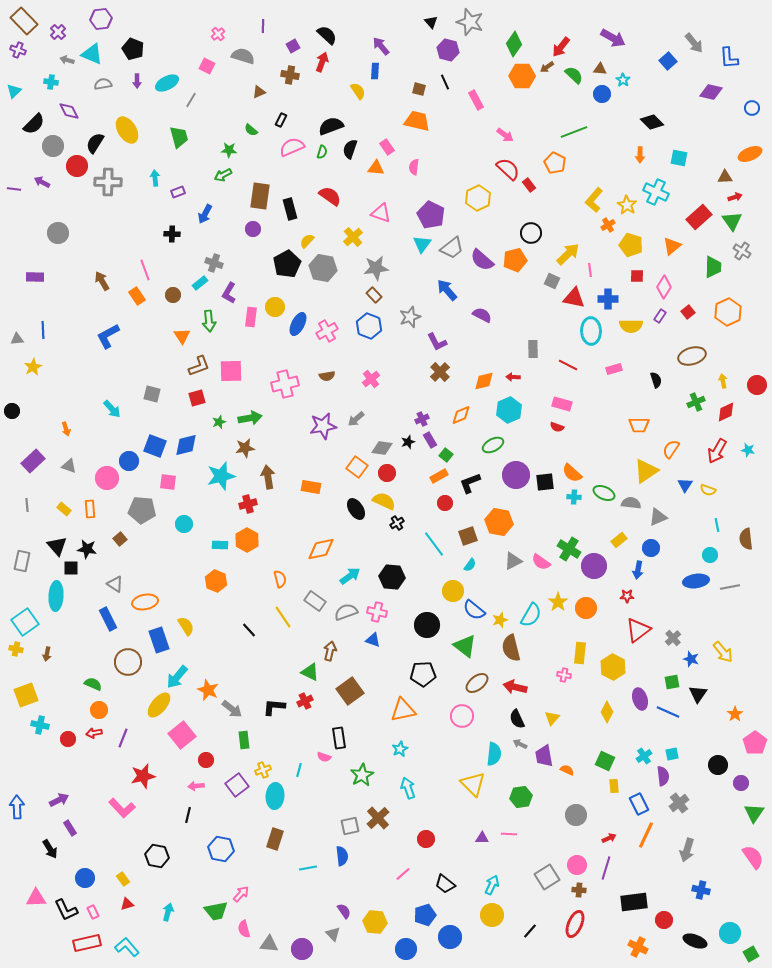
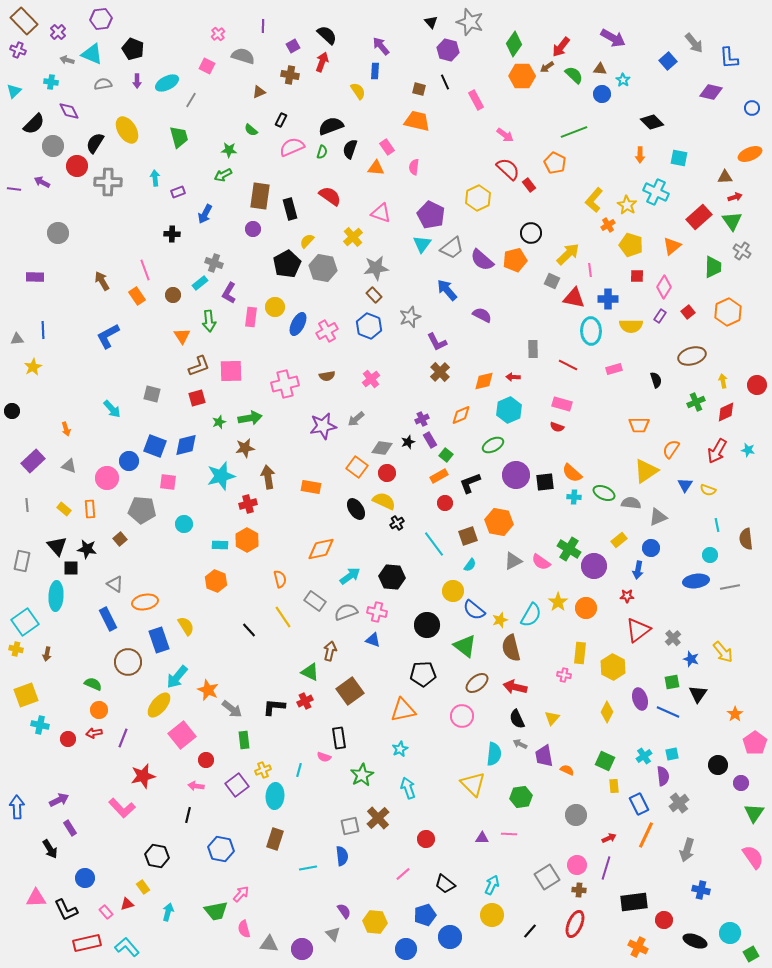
pink arrow at (196, 786): rotated 14 degrees clockwise
yellow rectangle at (123, 879): moved 20 px right, 8 px down
pink rectangle at (93, 912): moved 13 px right; rotated 16 degrees counterclockwise
